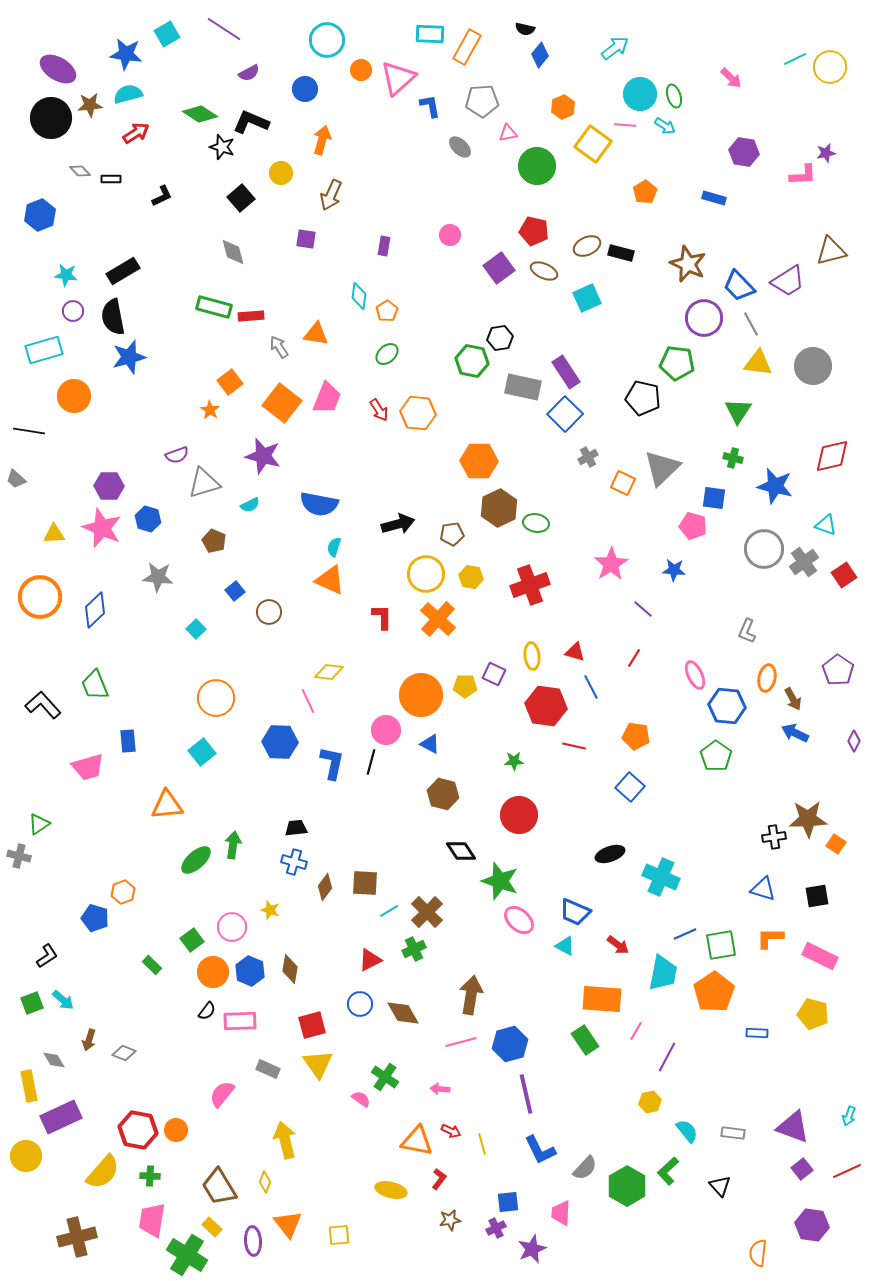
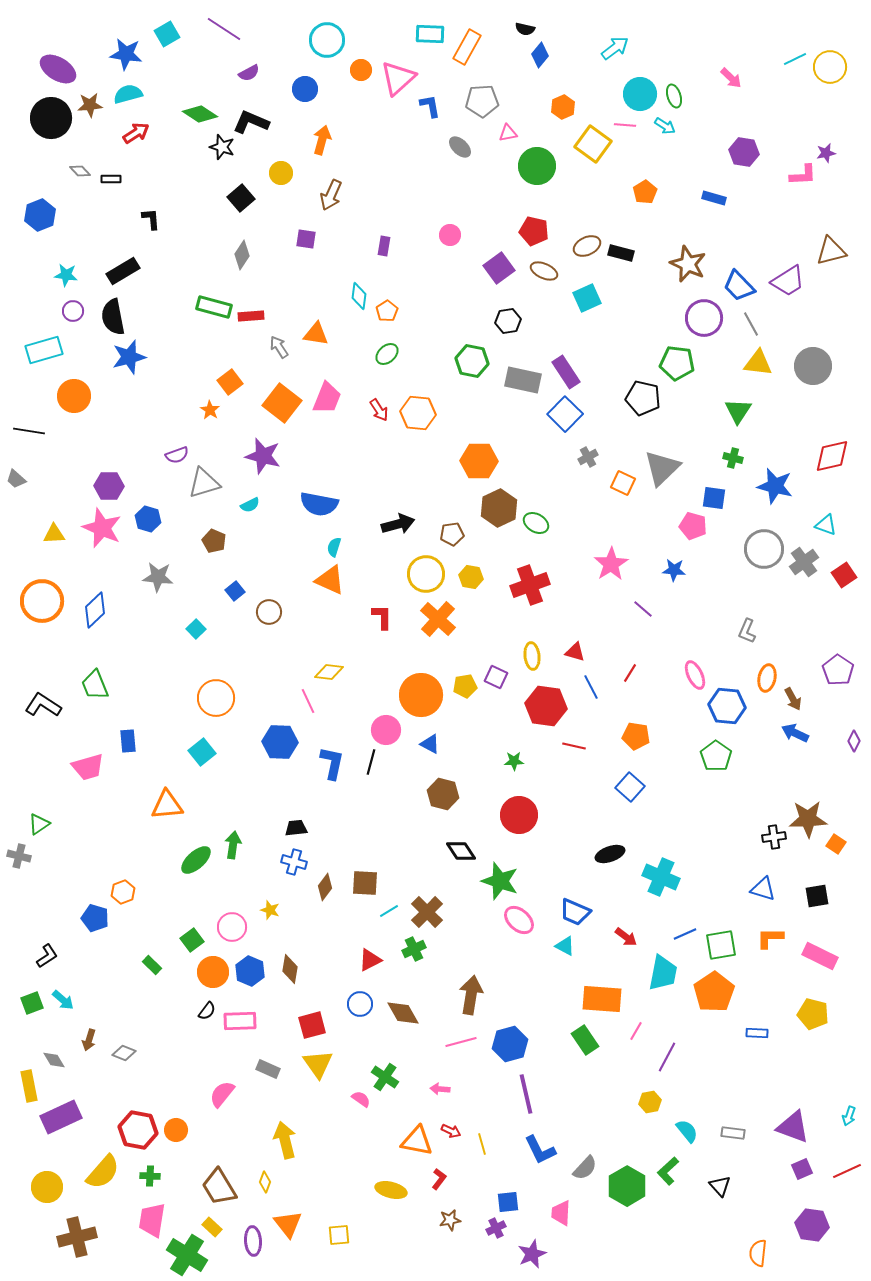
black L-shape at (162, 196): moved 11 px left, 23 px down; rotated 70 degrees counterclockwise
gray diamond at (233, 252): moved 9 px right, 3 px down; rotated 48 degrees clockwise
black hexagon at (500, 338): moved 8 px right, 17 px up
gray rectangle at (523, 387): moved 7 px up
green ellipse at (536, 523): rotated 20 degrees clockwise
orange circle at (40, 597): moved 2 px right, 4 px down
red line at (634, 658): moved 4 px left, 15 px down
purple square at (494, 674): moved 2 px right, 3 px down
yellow pentagon at (465, 686): rotated 10 degrees counterclockwise
black L-shape at (43, 705): rotated 15 degrees counterclockwise
red arrow at (618, 945): moved 8 px right, 8 px up
yellow circle at (26, 1156): moved 21 px right, 31 px down
purple square at (802, 1169): rotated 15 degrees clockwise
purple star at (532, 1249): moved 5 px down
